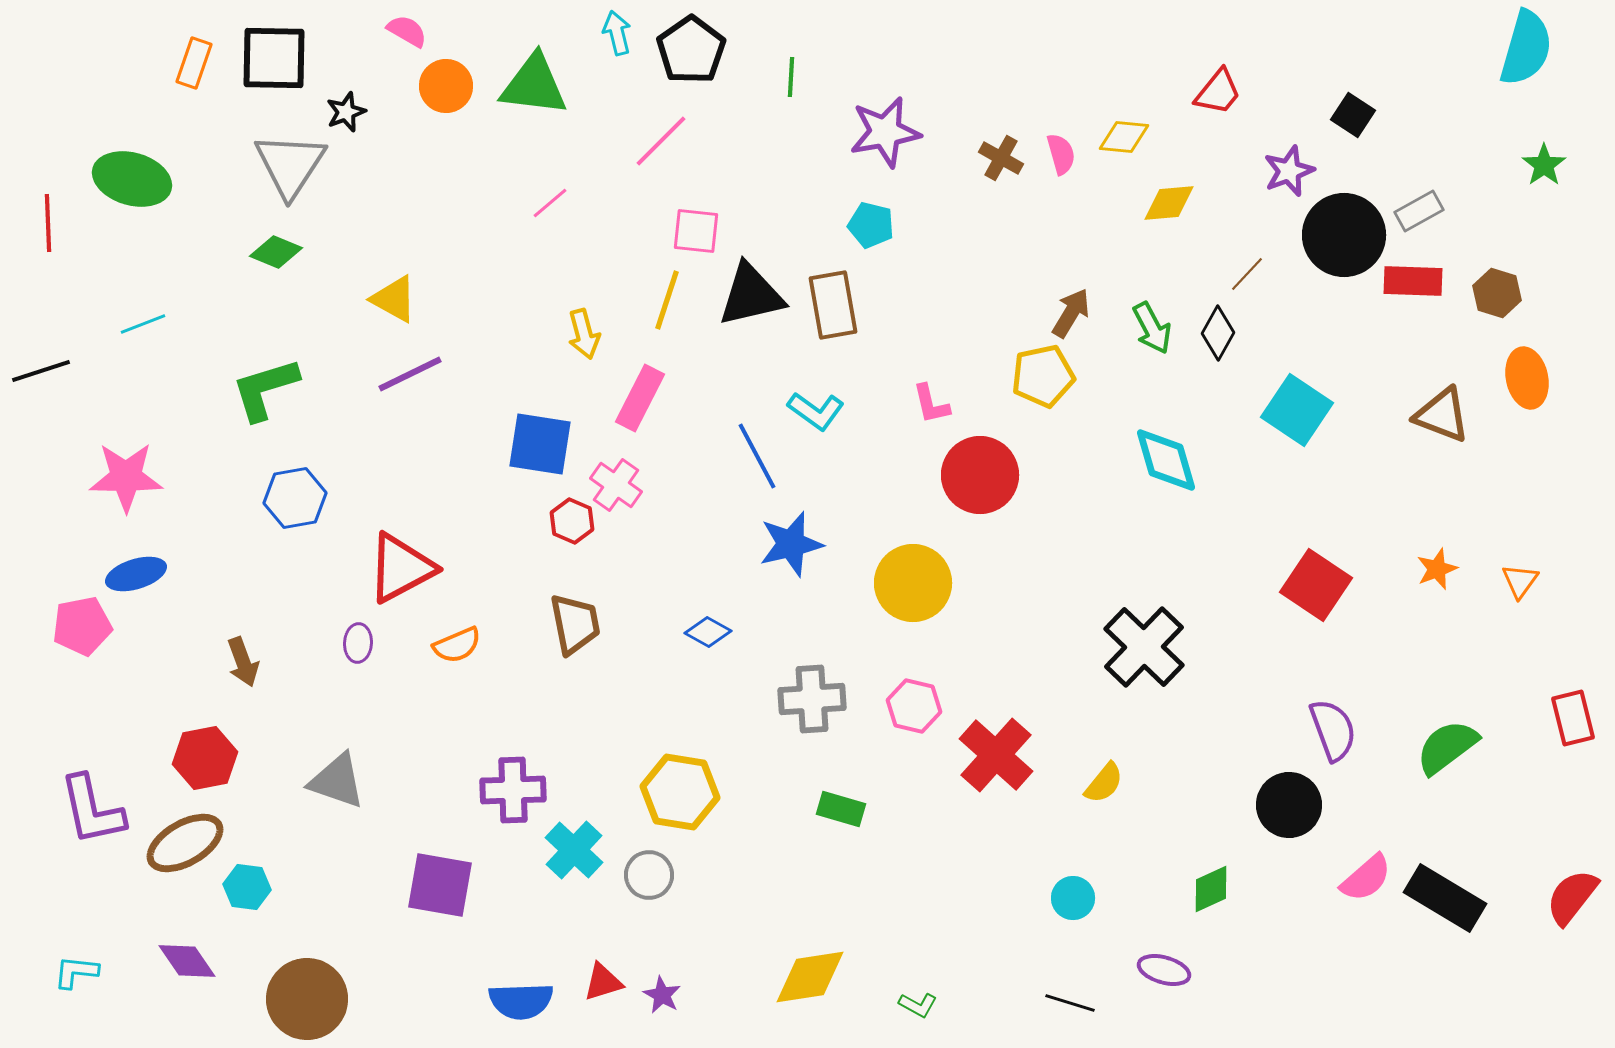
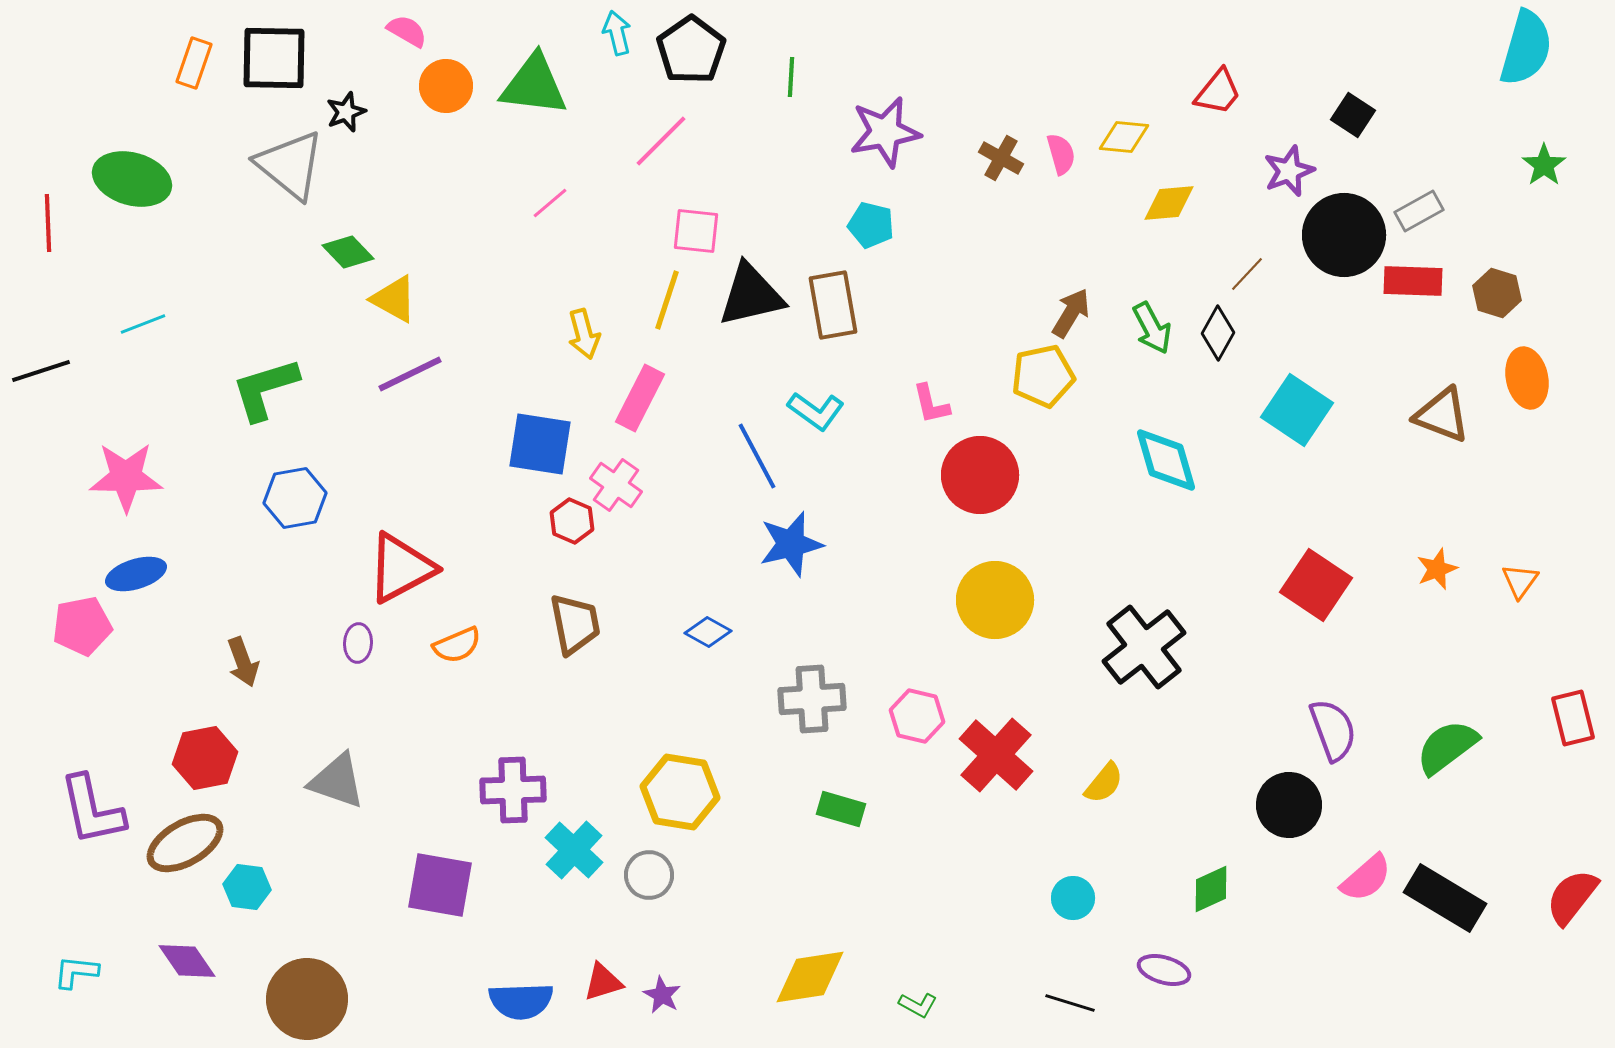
gray triangle at (290, 165): rotated 24 degrees counterclockwise
green diamond at (276, 252): moved 72 px right; rotated 24 degrees clockwise
yellow circle at (913, 583): moved 82 px right, 17 px down
black cross at (1144, 647): rotated 8 degrees clockwise
pink hexagon at (914, 706): moved 3 px right, 10 px down
